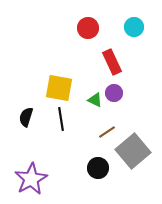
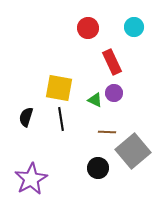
brown line: rotated 36 degrees clockwise
